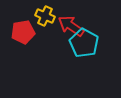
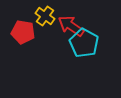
yellow cross: rotated 12 degrees clockwise
red pentagon: rotated 20 degrees clockwise
